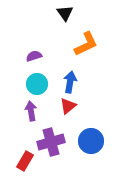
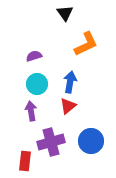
red rectangle: rotated 24 degrees counterclockwise
